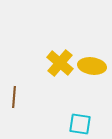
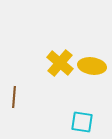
cyan square: moved 2 px right, 2 px up
